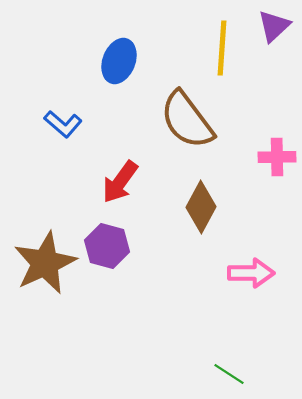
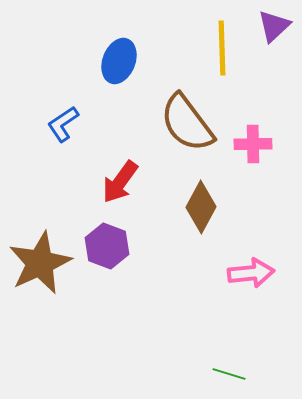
yellow line: rotated 6 degrees counterclockwise
brown semicircle: moved 3 px down
blue L-shape: rotated 105 degrees clockwise
pink cross: moved 24 px left, 13 px up
purple hexagon: rotated 6 degrees clockwise
brown star: moved 5 px left
pink arrow: rotated 6 degrees counterclockwise
green line: rotated 16 degrees counterclockwise
